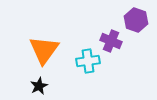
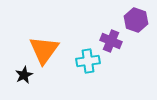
black star: moved 15 px left, 11 px up
